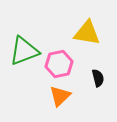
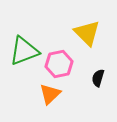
yellow triangle: rotated 36 degrees clockwise
black semicircle: rotated 150 degrees counterclockwise
orange triangle: moved 10 px left, 2 px up
